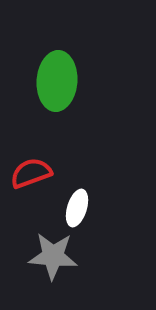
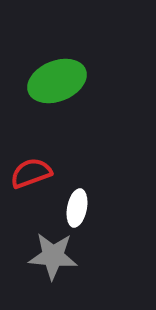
green ellipse: rotated 64 degrees clockwise
white ellipse: rotated 6 degrees counterclockwise
